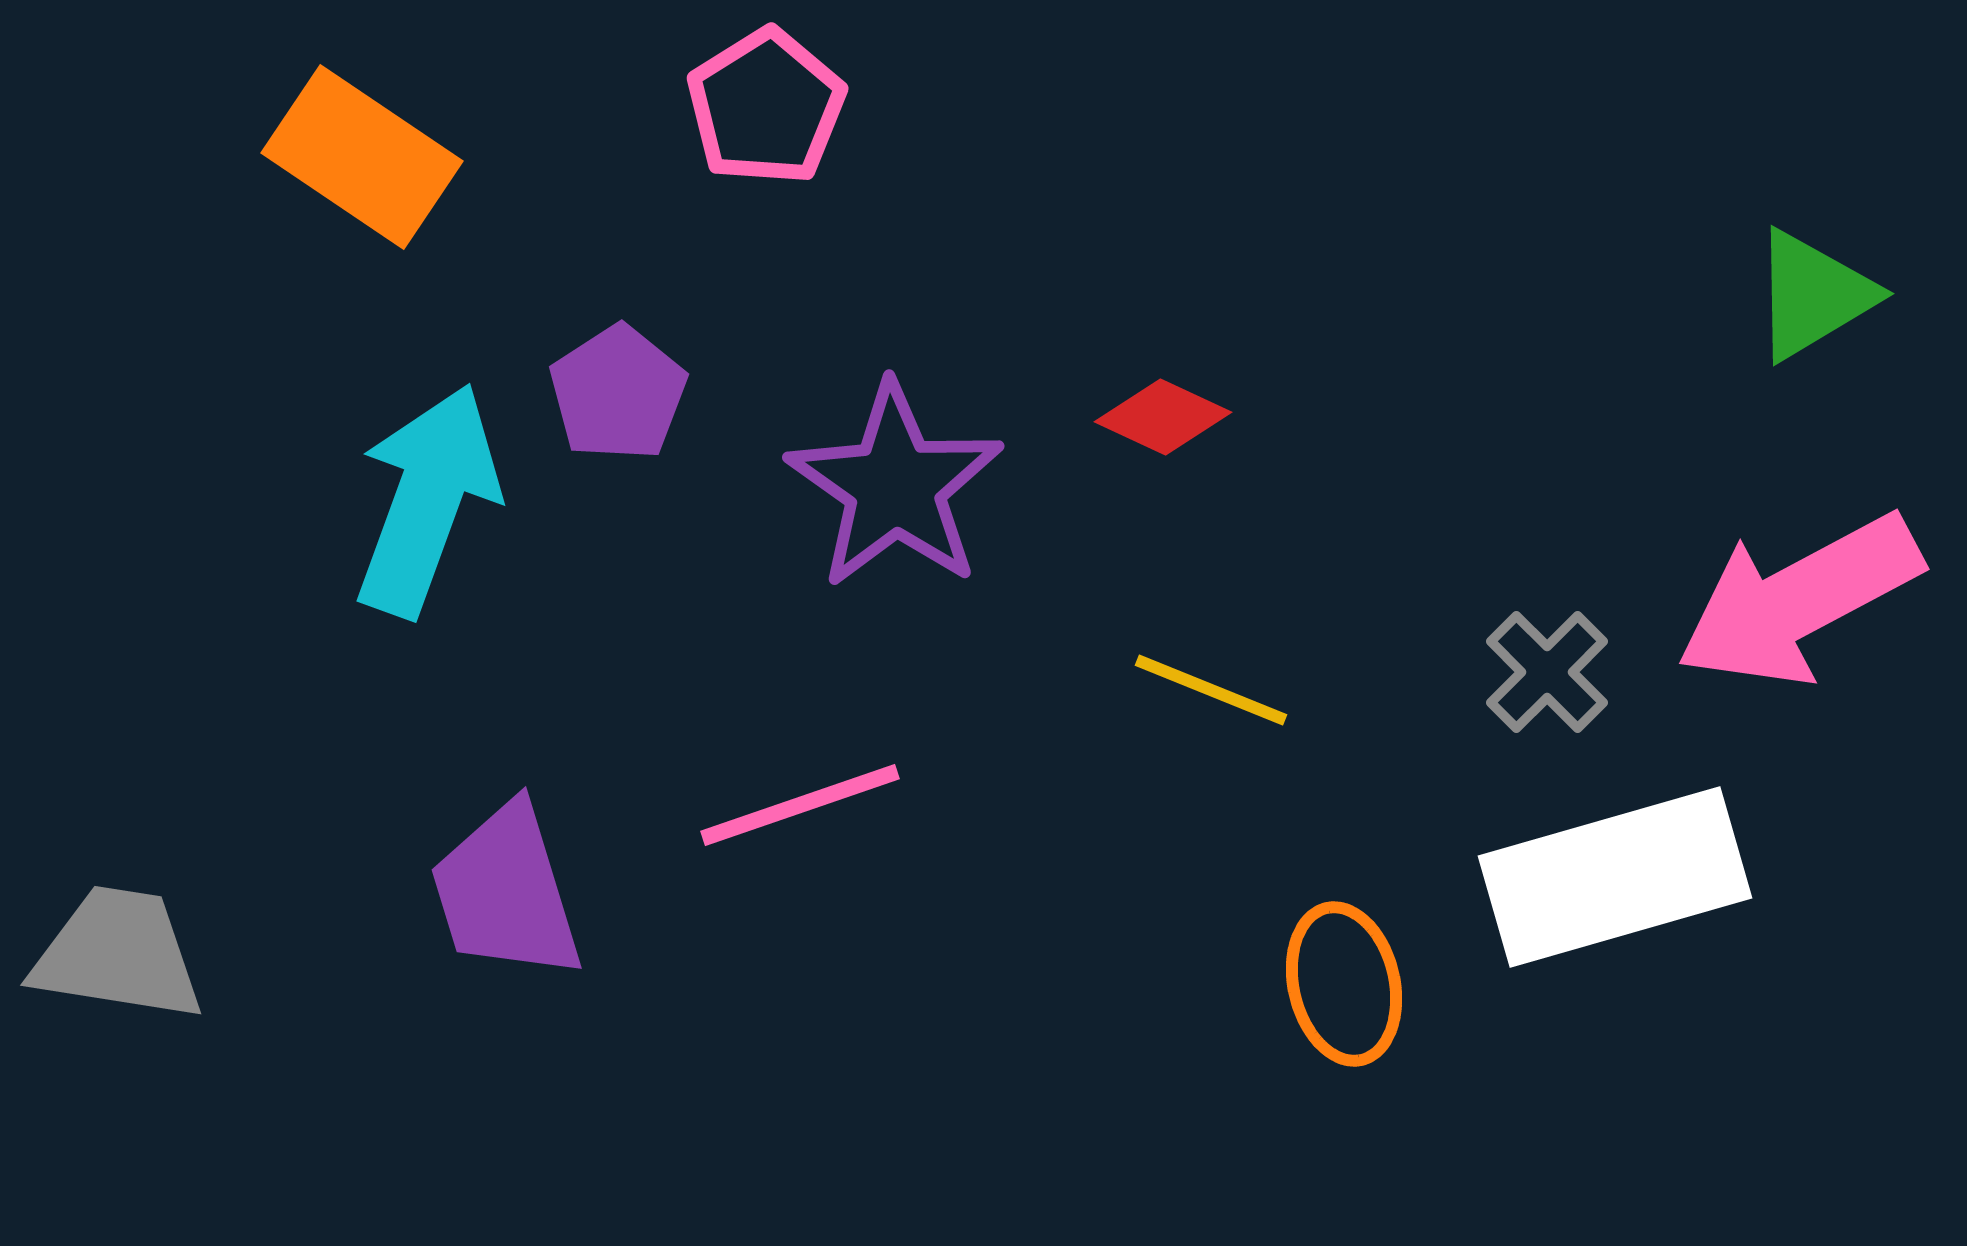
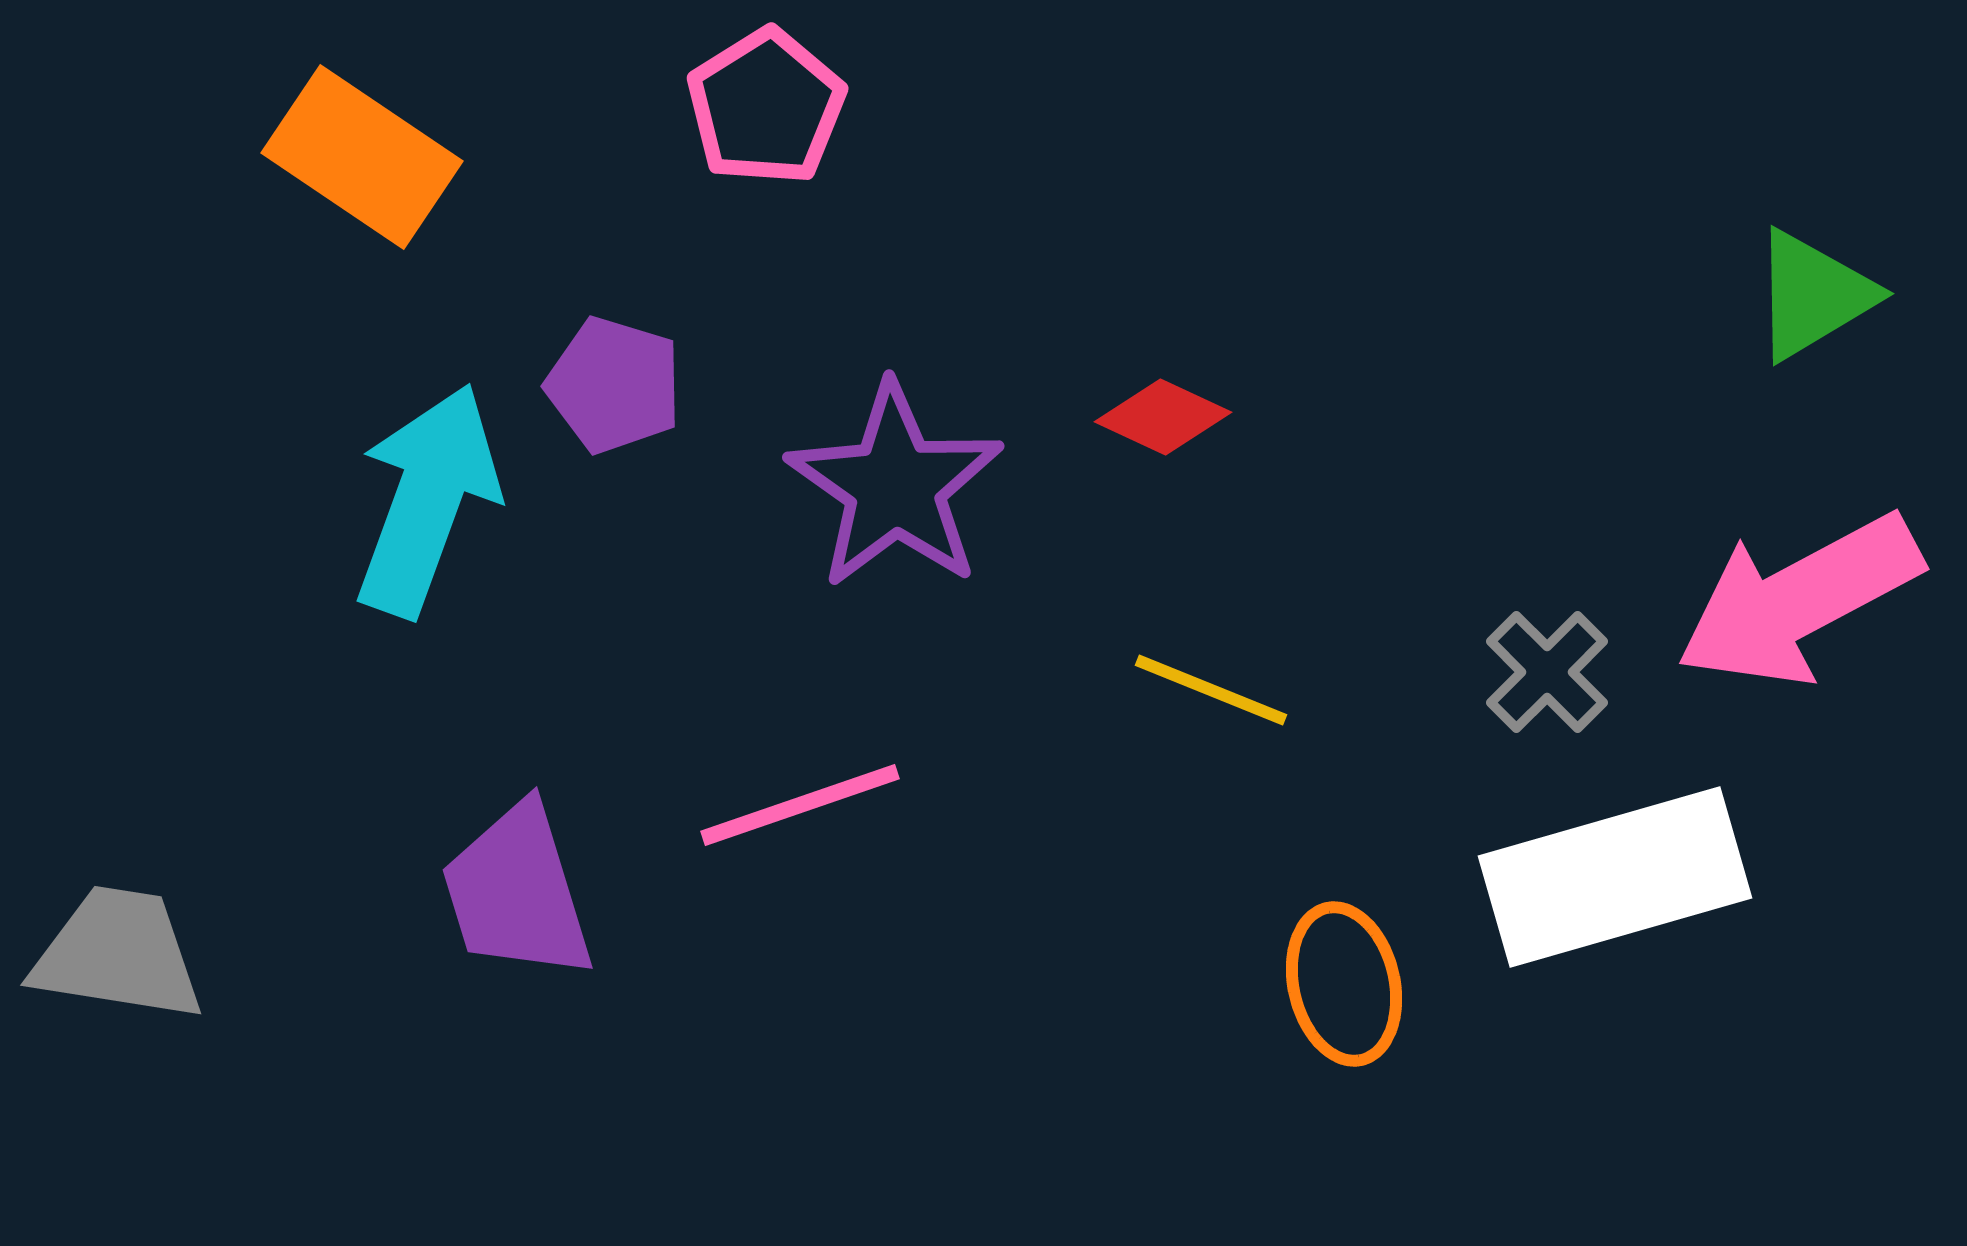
purple pentagon: moved 4 px left, 8 px up; rotated 22 degrees counterclockwise
purple trapezoid: moved 11 px right
